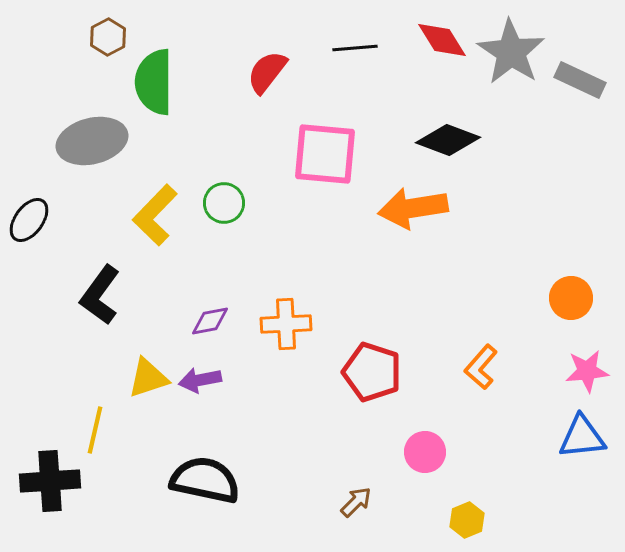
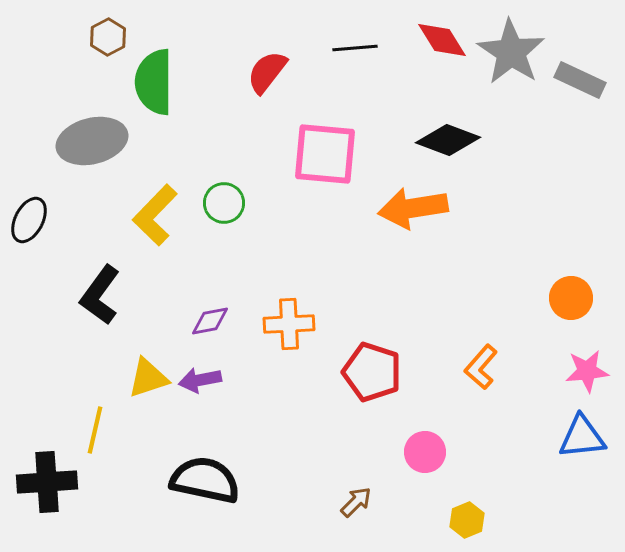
black ellipse: rotated 9 degrees counterclockwise
orange cross: moved 3 px right
black cross: moved 3 px left, 1 px down
